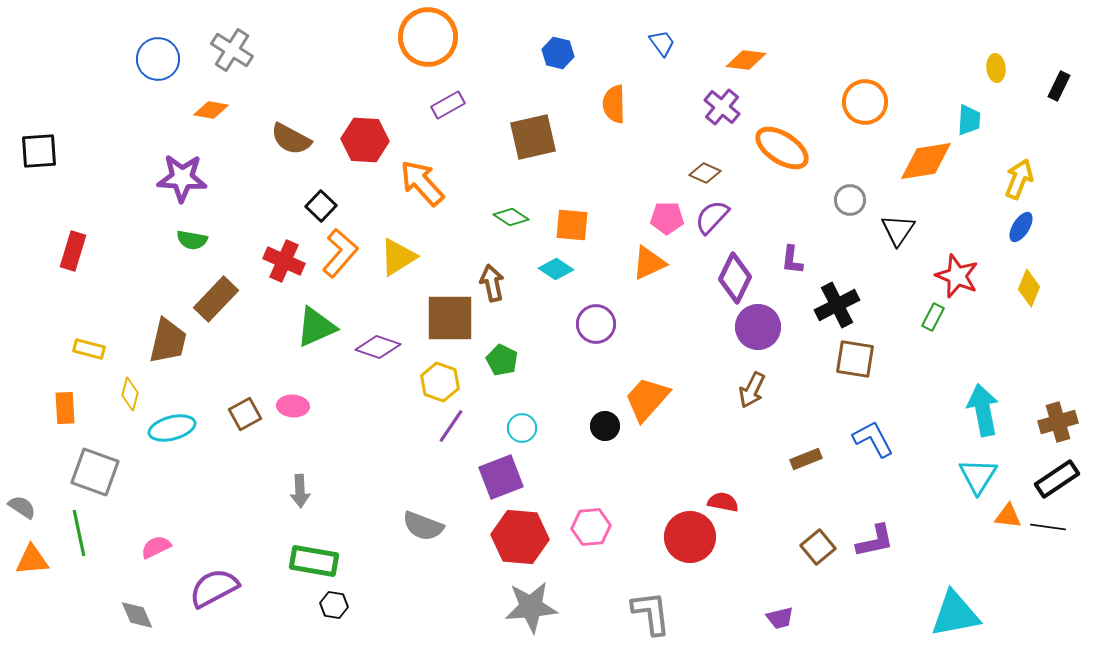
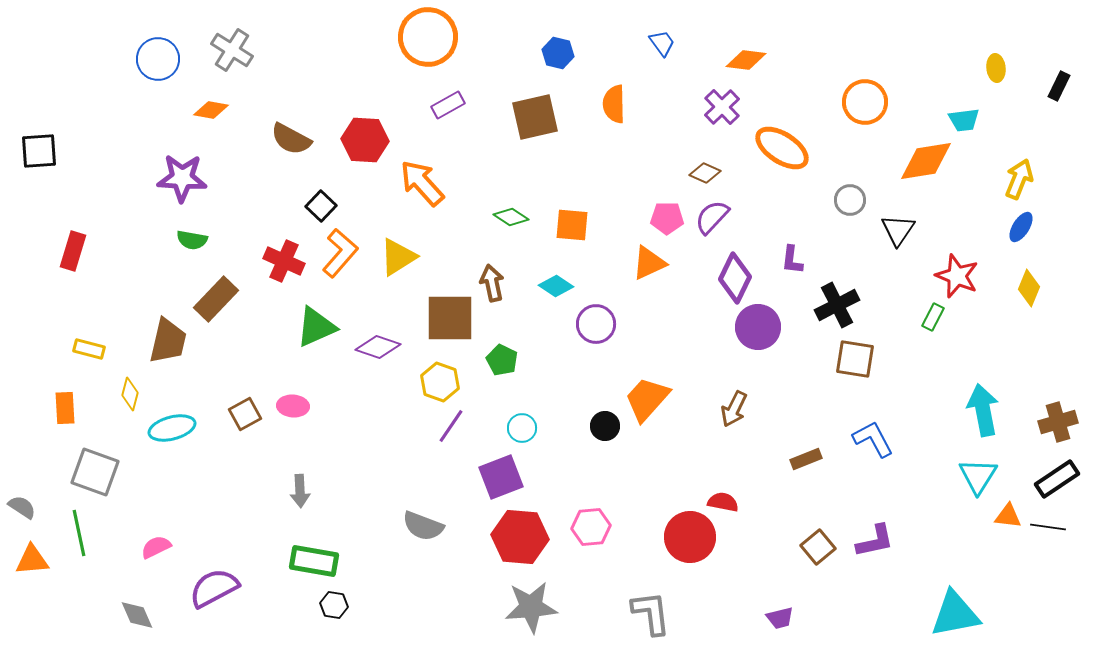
purple cross at (722, 107): rotated 6 degrees clockwise
cyan trapezoid at (969, 120): moved 5 px left; rotated 80 degrees clockwise
brown square at (533, 137): moved 2 px right, 20 px up
cyan diamond at (556, 269): moved 17 px down
brown arrow at (752, 390): moved 18 px left, 19 px down
